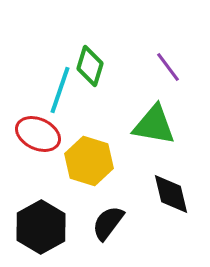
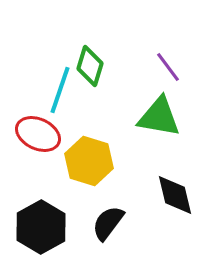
green triangle: moved 5 px right, 8 px up
black diamond: moved 4 px right, 1 px down
